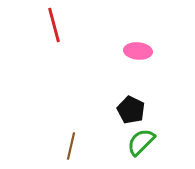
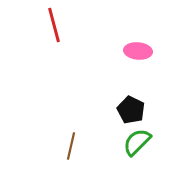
green semicircle: moved 4 px left
